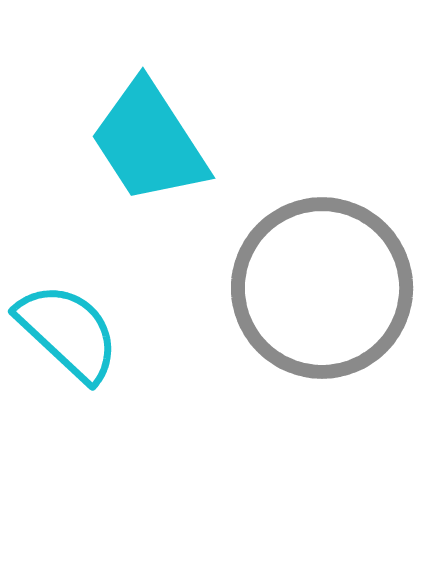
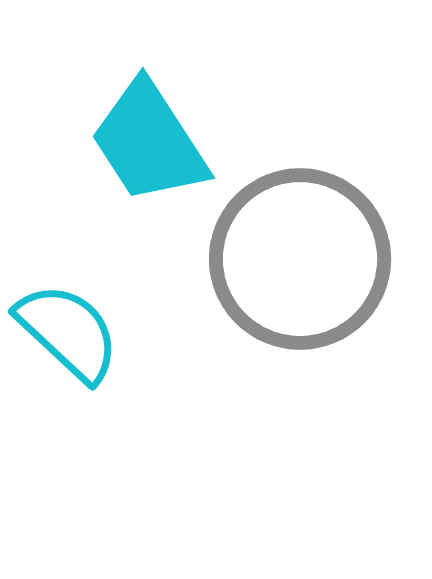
gray circle: moved 22 px left, 29 px up
